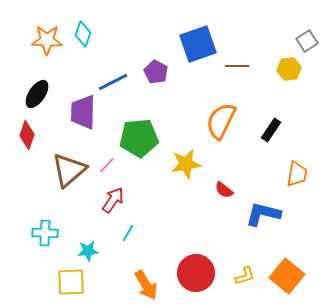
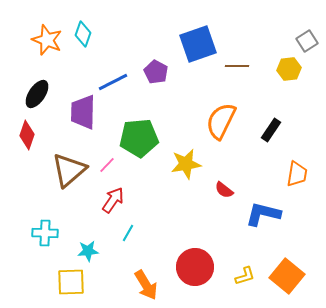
orange star: rotated 20 degrees clockwise
red circle: moved 1 px left, 6 px up
